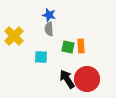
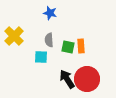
blue star: moved 1 px right, 2 px up
gray semicircle: moved 11 px down
